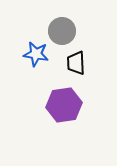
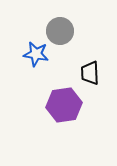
gray circle: moved 2 px left
black trapezoid: moved 14 px right, 10 px down
